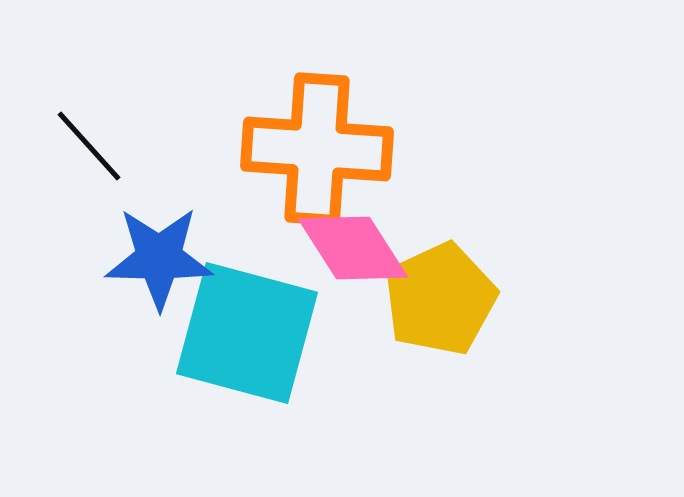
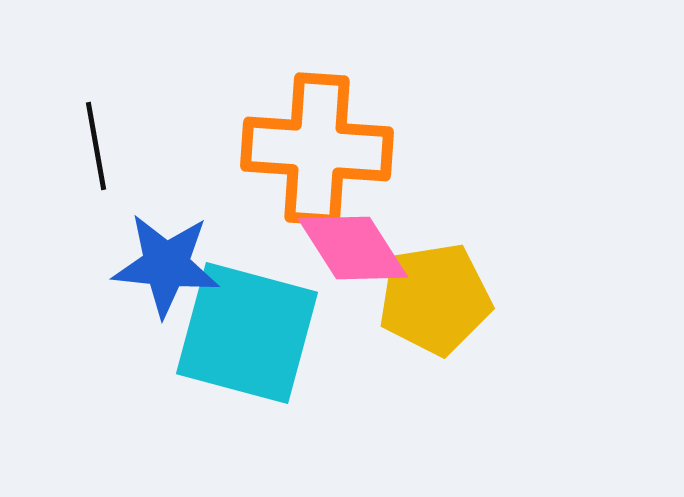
black line: moved 7 px right; rotated 32 degrees clockwise
blue star: moved 7 px right, 7 px down; rotated 5 degrees clockwise
yellow pentagon: moved 5 px left; rotated 16 degrees clockwise
